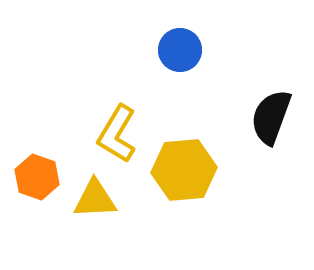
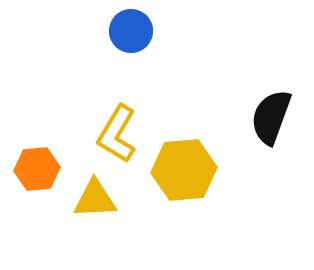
blue circle: moved 49 px left, 19 px up
orange hexagon: moved 8 px up; rotated 24 degrees counterclockwise
